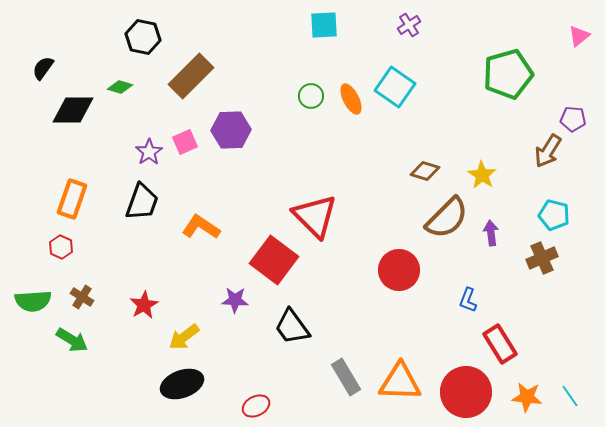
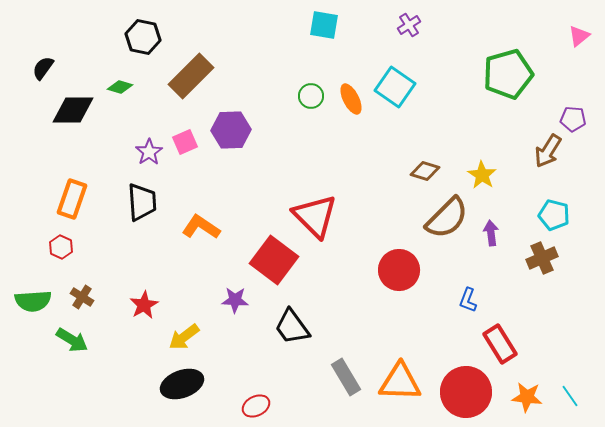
cyan square at (324, 25): rotated 12 degrees clockwise
black trapezoid at (142, 202): rotated 24 degrees counterclockwise
